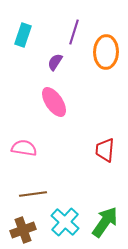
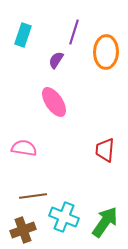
purple semicircle: moved 1 px right, 2 px up
brown line: moved 2 px down
cyan cross: moved 1 px left, 5 px up; rotated 20 degrees counterclockwise
